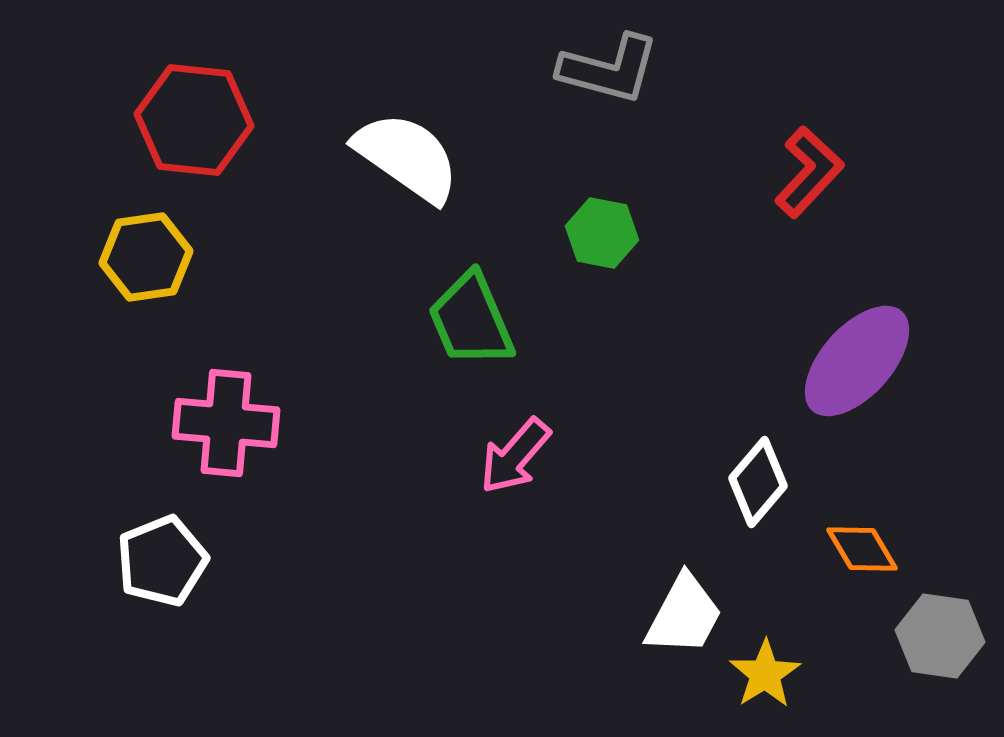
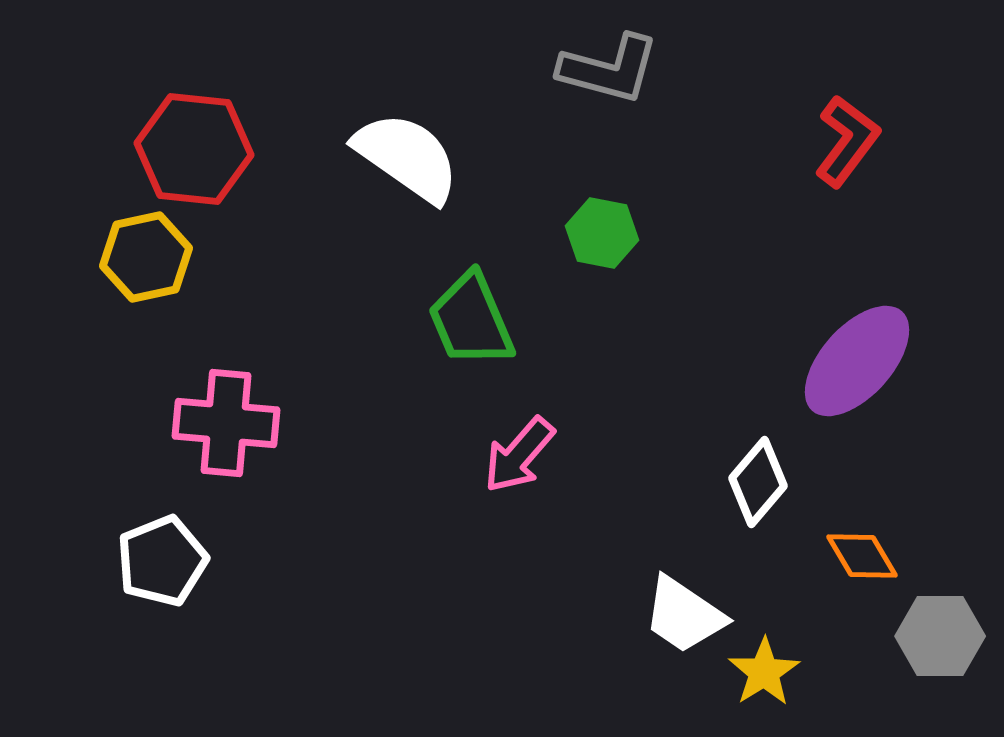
red hexagon: moved 29 px down
red L-shape: moved 38 px right, 31 px up; rotated 6 degrees counterclockwise
yellow hexagon: rotated 4 degrees counterclockwise
pink arrow: moved 4 px right, 1 px up
orange diamond: moved 7 px down
white trapezoid: rotated 96 degrees clockwise
gray hexagon: rotated 8 degrees counterclockwise
yellow star: moved 1 px left, 2 px up
